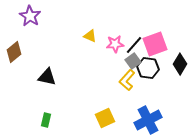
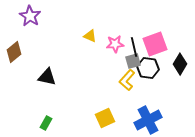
black line: moved 2 px down; rotated 54 degrees counterclockwise
gray square: rotated 21 degrees clockwise
green rectangle: moved 3 px down; rotated 16 degrees clockwise
